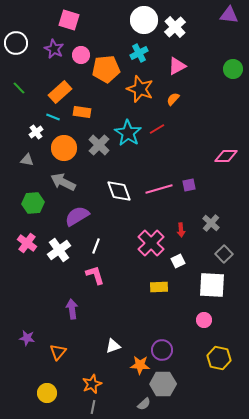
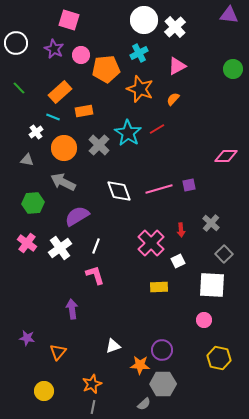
orange rectangle at (82, 112): moved 2 px right, 1 px up; rotated 18 degrees counterclockwise
white cross at (59, 250): moved 1 px right, 2 px up
yellow circle at (47, 393): moved 3 px left, 2 px up
